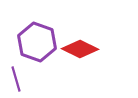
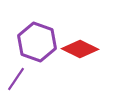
purple line: rotated 50 degrees clockwise
